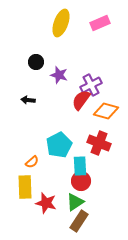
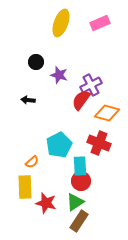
orange diamond: moved 1 px right, 2 px down
